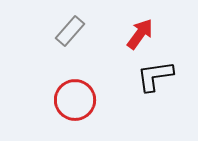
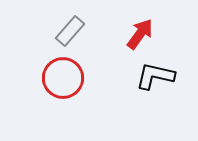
black L-shape: rotated 21 degrees clockwise
red circle: moved 12 px left, 22 px up
